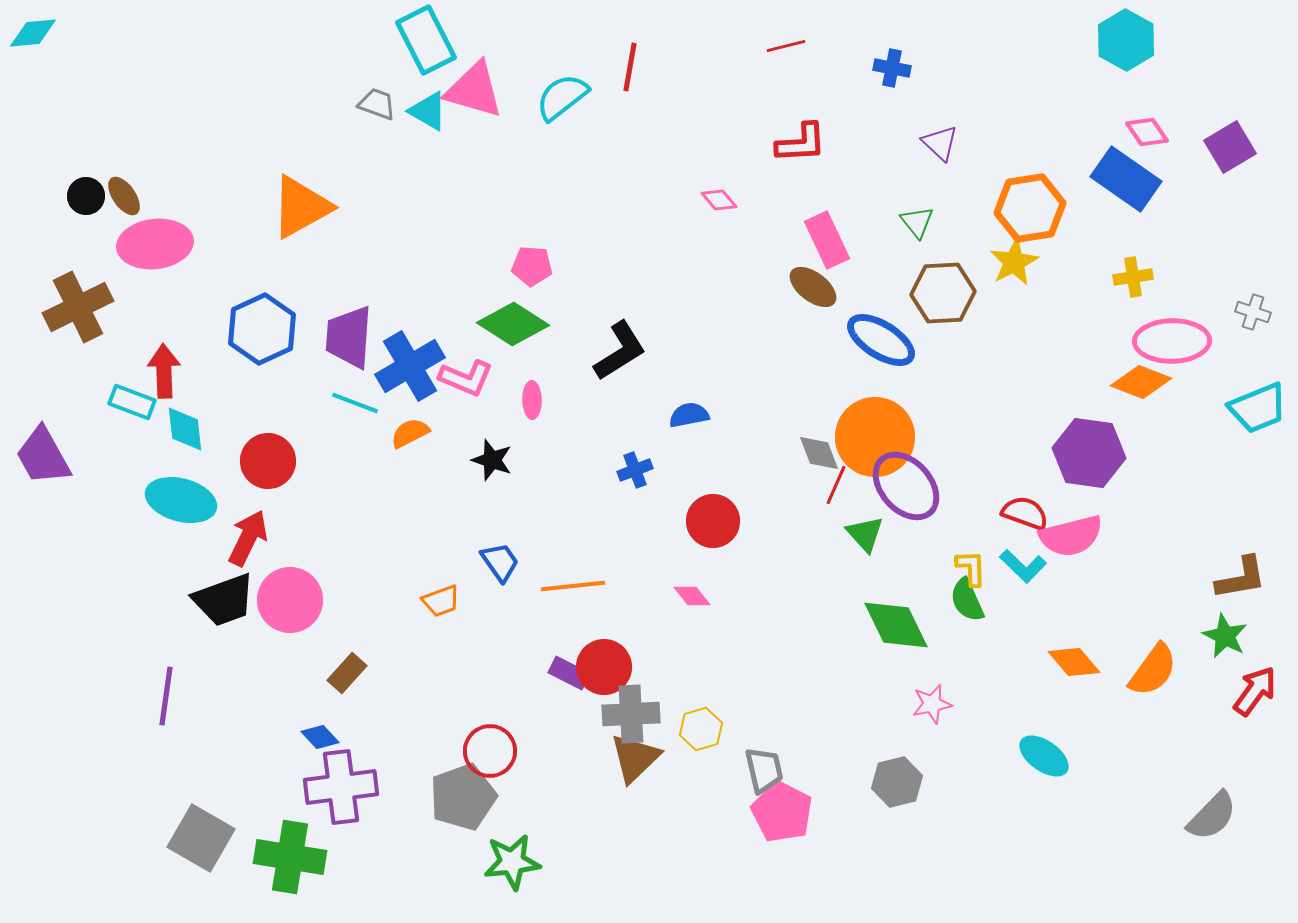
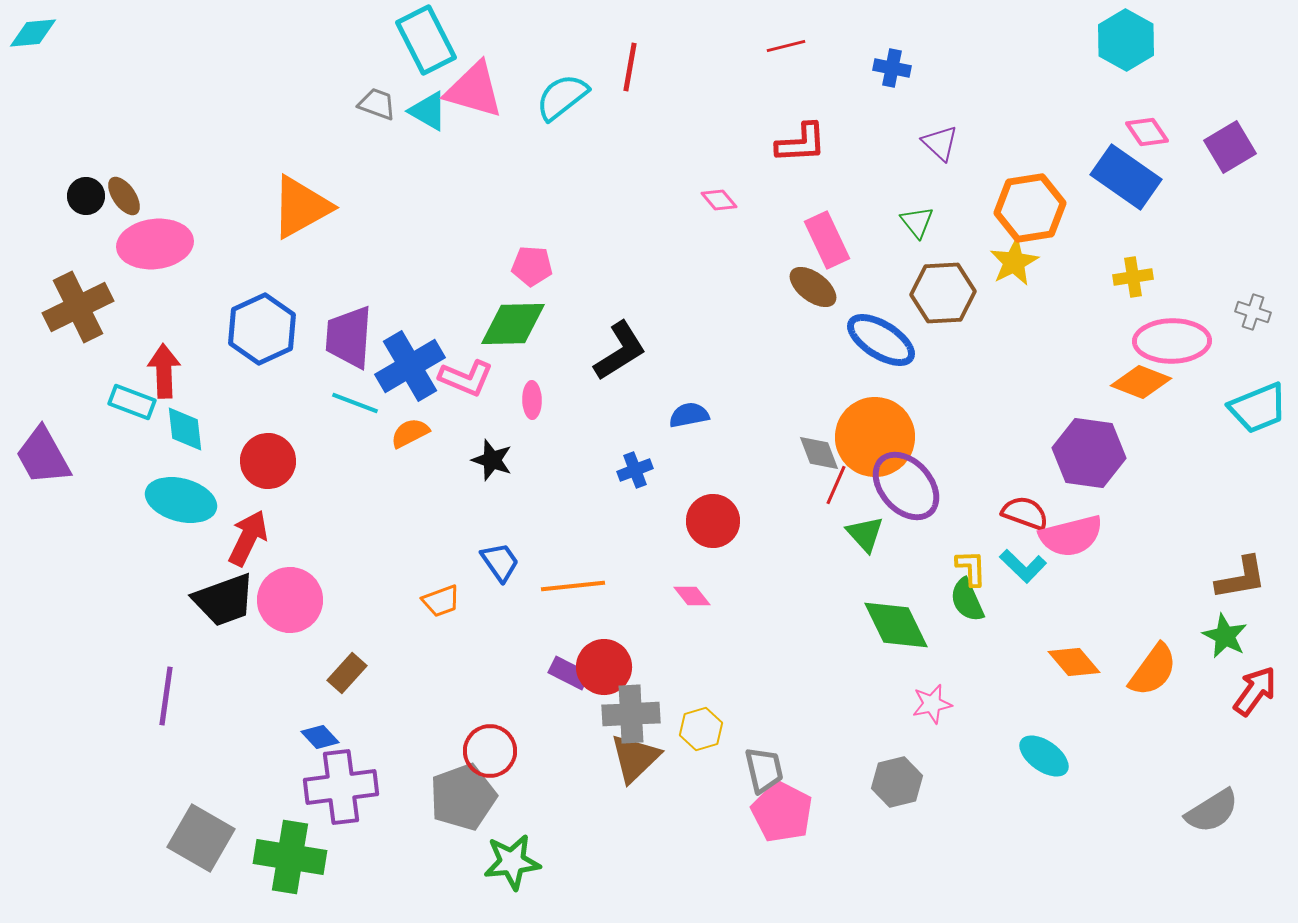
blue rectangle at (1126, 179): moved 2 px up
green diamond at (513, 324): rotated 34 degrees counterclockwise
gray semicircle at (1212, 816): moved 5 px up; rotated 14 degrees clockwise
